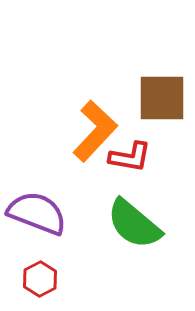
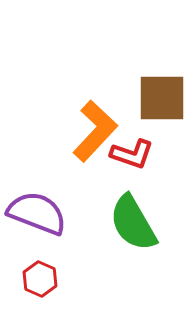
red L-shape: moved 2 px right, 3 px up; rotated 9 degrees clockwise
green semicircle: moved 1 px left, 1 px up; rotated 20 degrees clockwise
red hexagon: rotated 8 degrees counterclockwise
